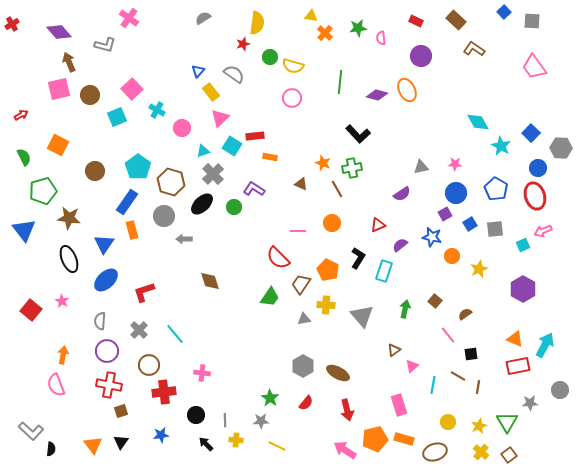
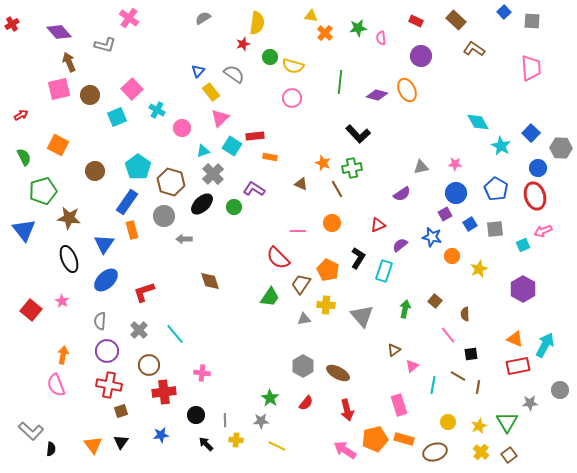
pink trapezoid at (534, 67): moved 3 px left, 1 px down; rotated 148 degrees counterclockwise
brown semicircle at (465, 314): rotated 56 degrees counterclockwise
